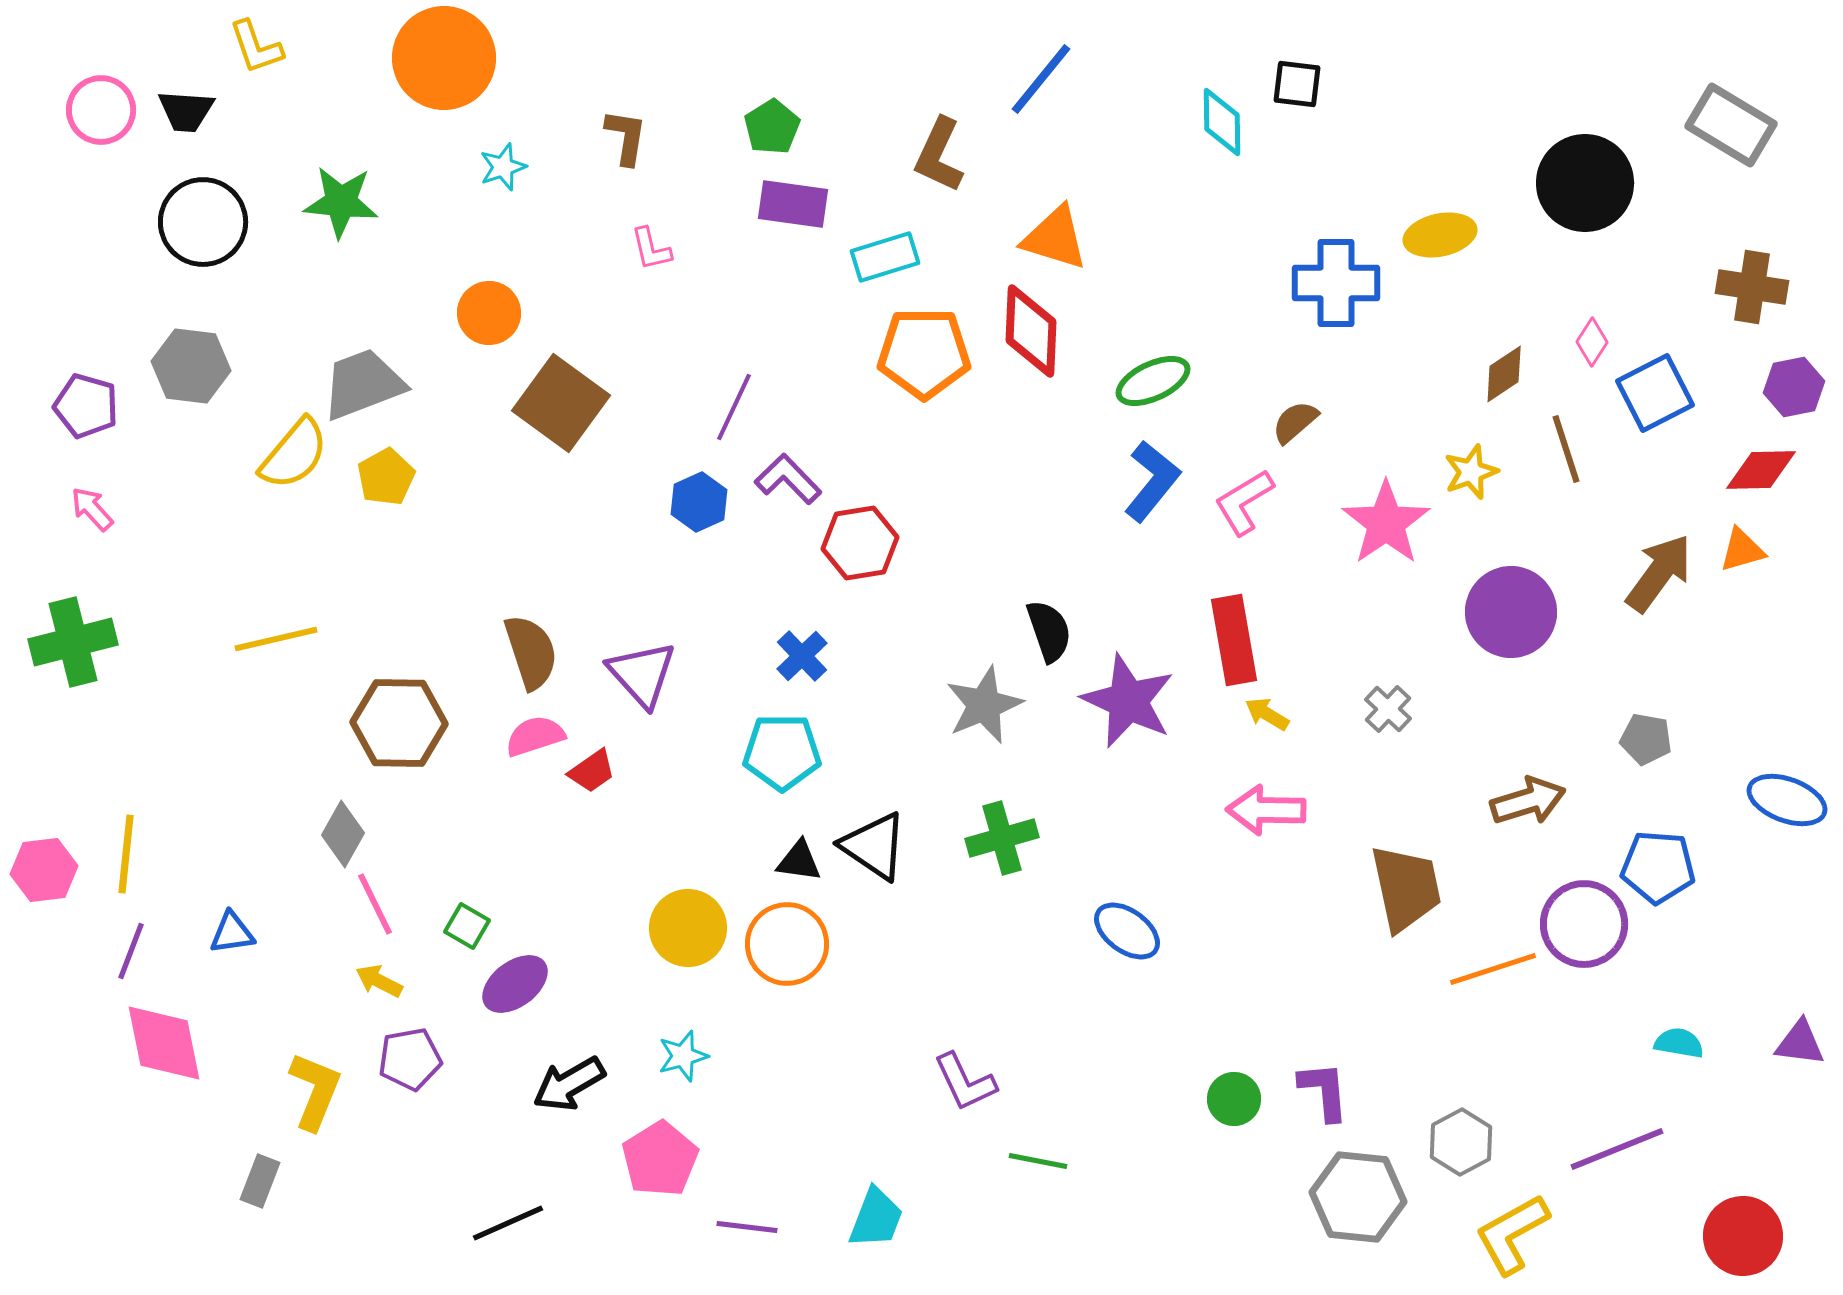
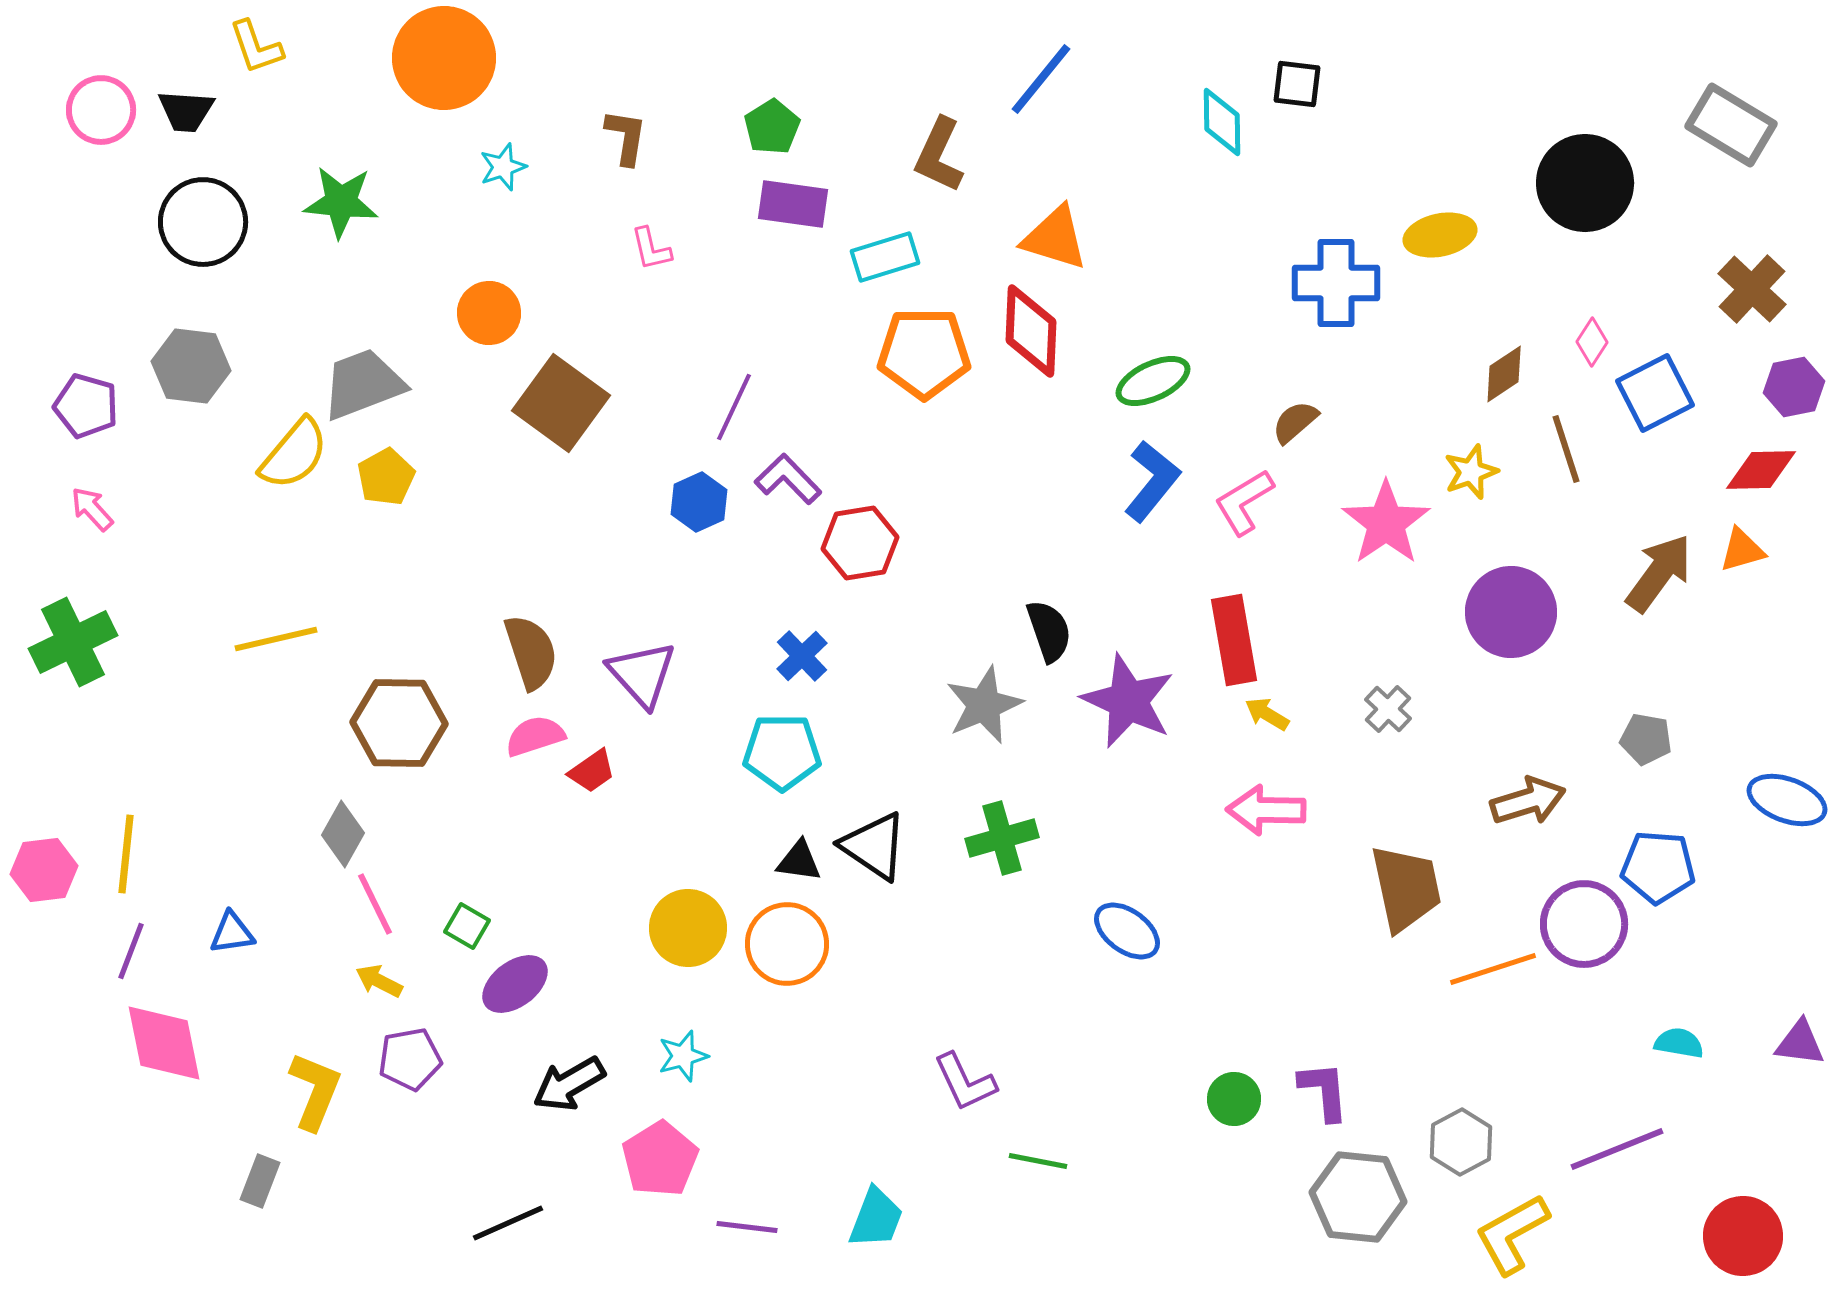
brown cross at (1752, 287): moved 2 px down; rotated 34 degrees clockwise
green cross at (73, 642): rotated 12 degrees counterclockwise
